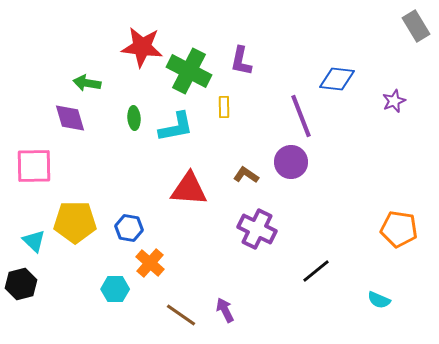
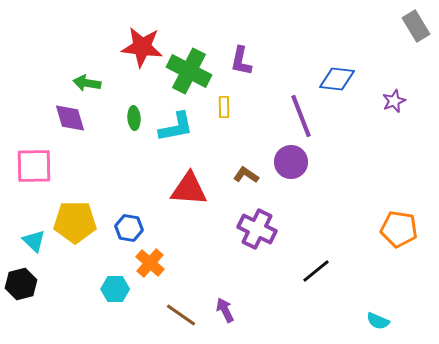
cyan semicircle: moved 1 px left, 21 px down
